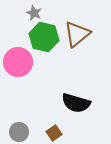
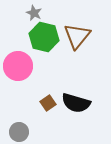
brown triangle: moved 2 px down; rotated 12 degrees counterclockwise
pink circle: moved 4 px down
brown square: moved 6 px left, 30 px up
